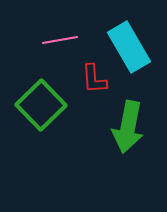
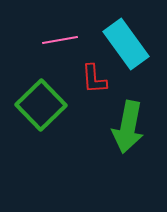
cyan rectangle: moved 3 px left, 3 px up; rotated 6 degrees counterclockwise
